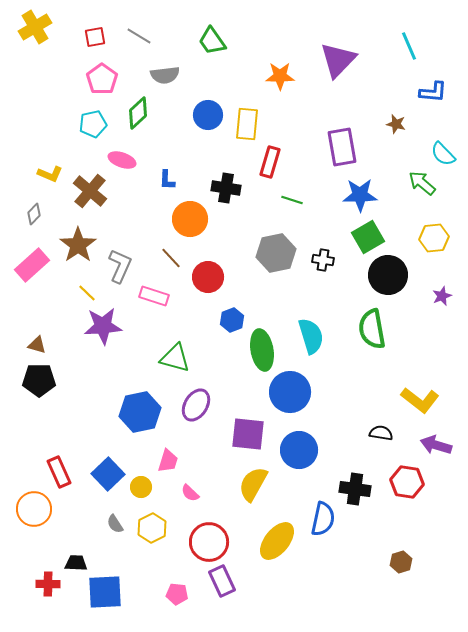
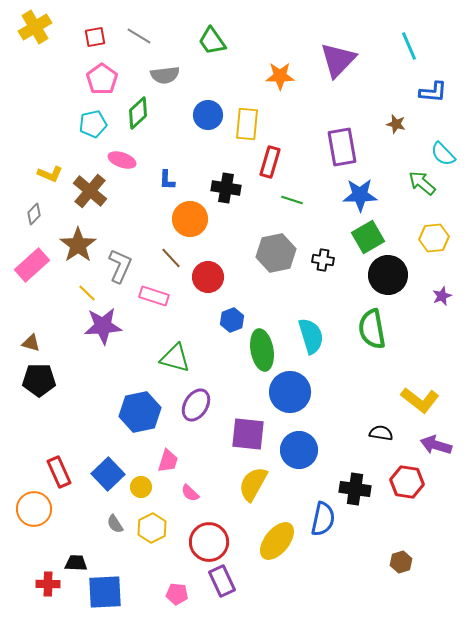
brown triangle at (37, 345): moved 6 px left, 2 px up
